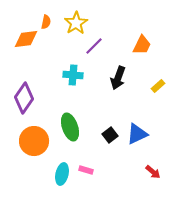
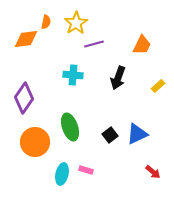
purple line: moved 2 px up; rotated 30 degrees clockwise
orange circle: moved 1 px right, 1 px down
